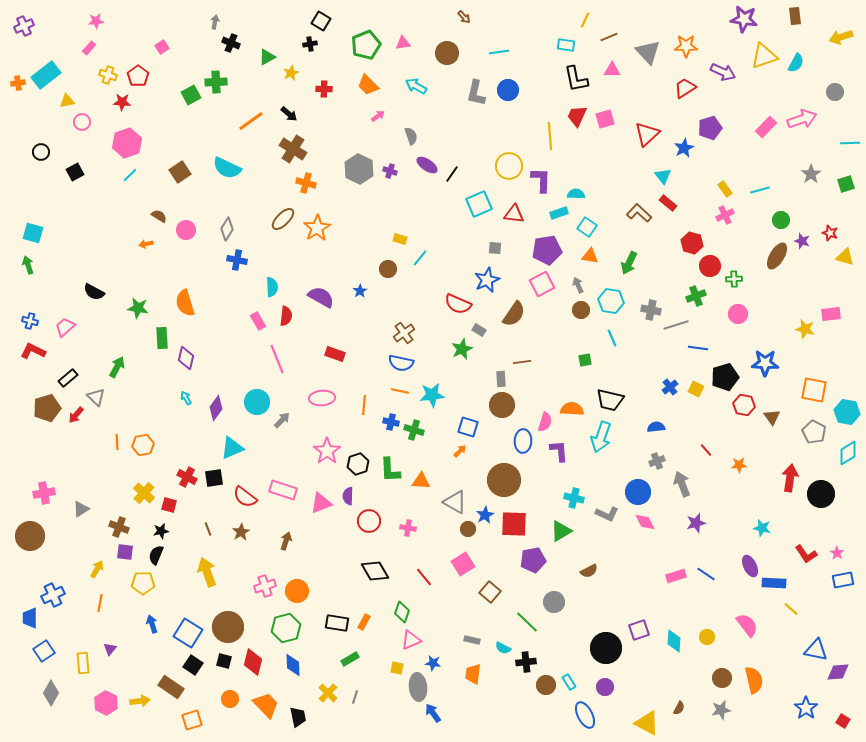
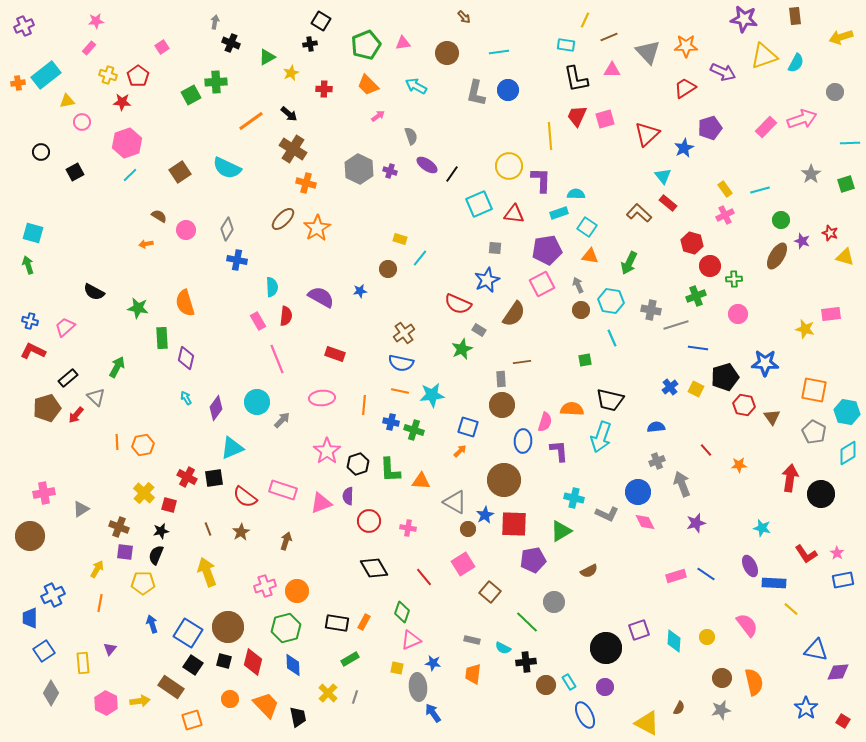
blue star at (360, 291): rotated 24 degrees clockwise
black diamond at (375, 571): moved 1 px left, 3 px up
orange semicircle at (754, 680): moved 2 px down
